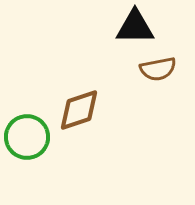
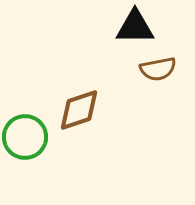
green circle: moved 2 px left
